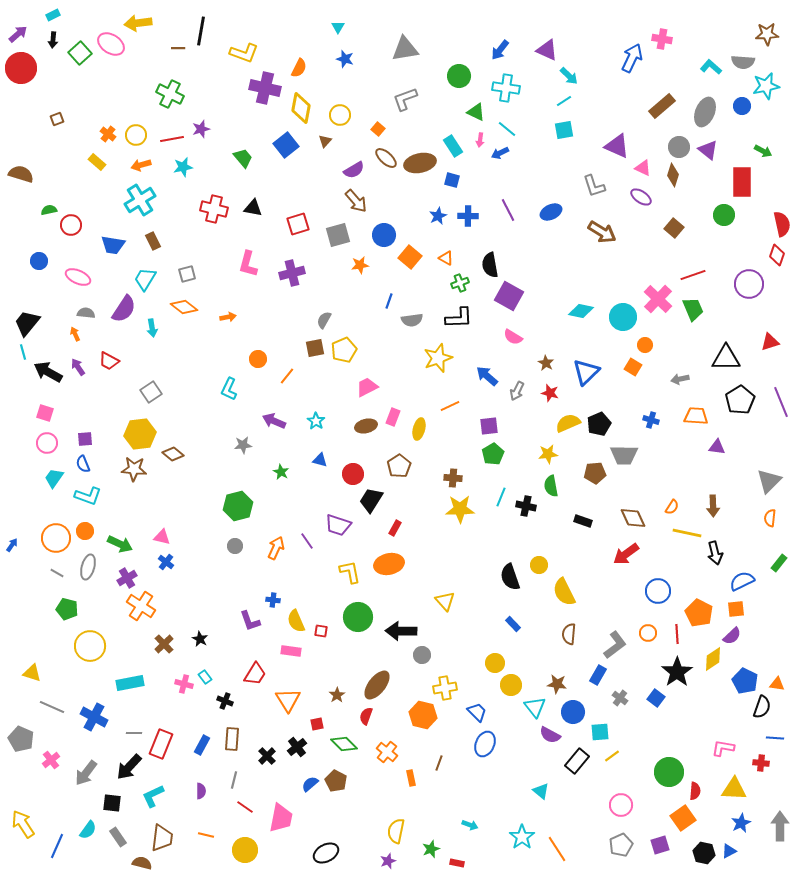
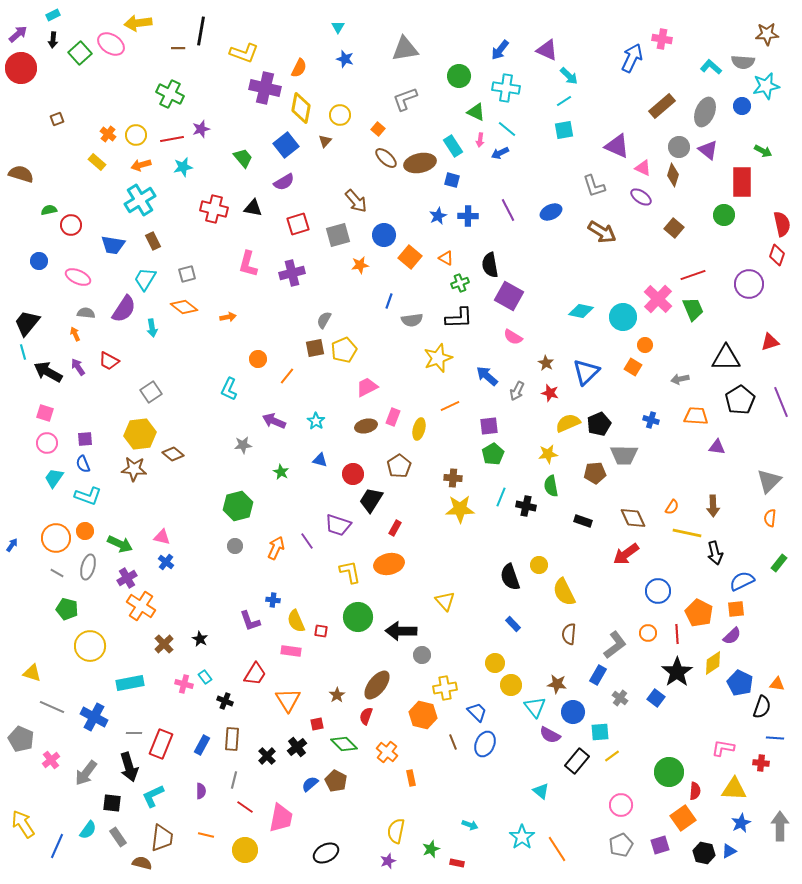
purple semicircle at (354, 170): moved 70 px left, 12 px down
yellow diamond at (713, 659): moved 4 px down
blue pentagon at (745, 681): moved 5 px left, 2 px down
brown line at (439, 763): moved 14 px right, 21 px up; rotated 42 degrees counterclockwise
black arrow at (129, 767): rotated 60 degrees counterclockwise
